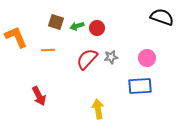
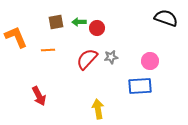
black semicircle: moved 4 px right, 1 px down
brown square: rotated 28 degrees counterclockwise
green arrow: moved 2 px right, 4 px up; rotated 16 degrees clockwise
pink circle: moved 3 px right, 3 px down
